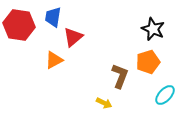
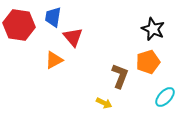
red triangle: rotated 30 degrees counterclockwise
cyan ellipse: moved 2 px down
